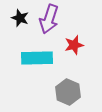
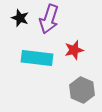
red star: moved 5 px down
cyan rectangle: rotated 8 degrees clockwise
gray hexagon: moved 14 px right, 2 px up
